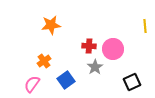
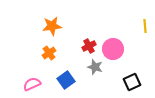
orange star: moved 1 px right, 1 px down
red cross: rotated 32 degrees counterclockwise
orange cross: moved 5 px right, 8 px up
gray star: rotated 21 degrees counterclockwise
pink semicircle: rotated 30 degrees clockwise
